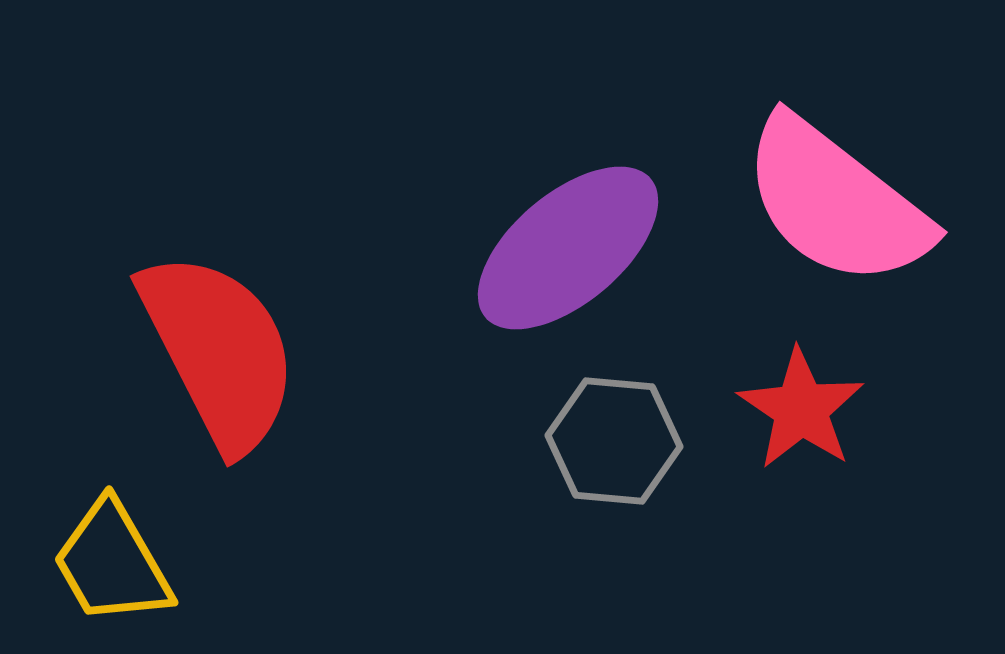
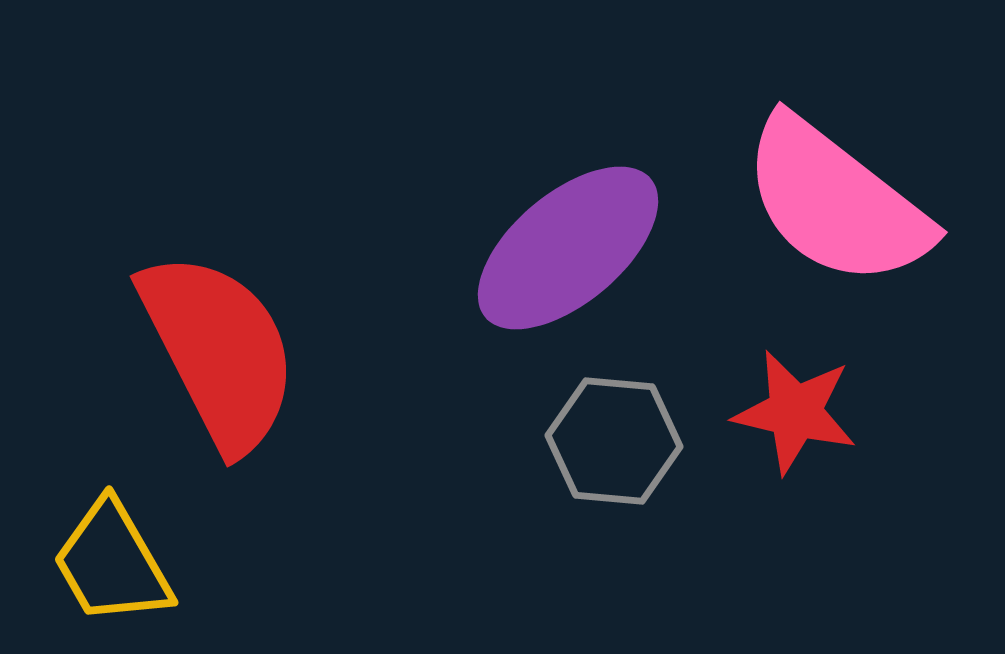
red star: moved 6 px left, 3 px down; rotated 21 degrees counterclockwise
